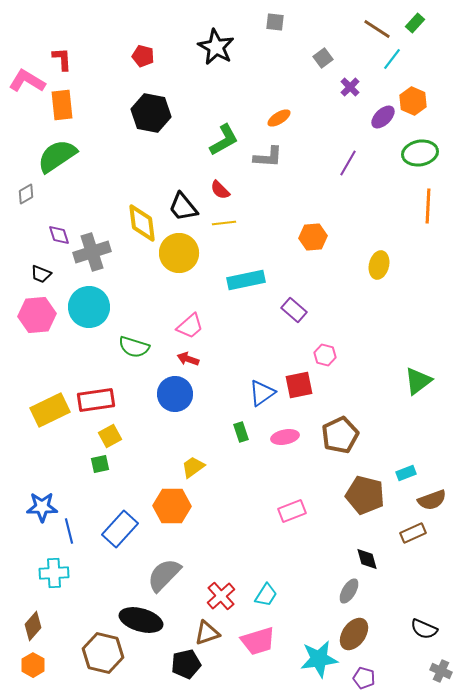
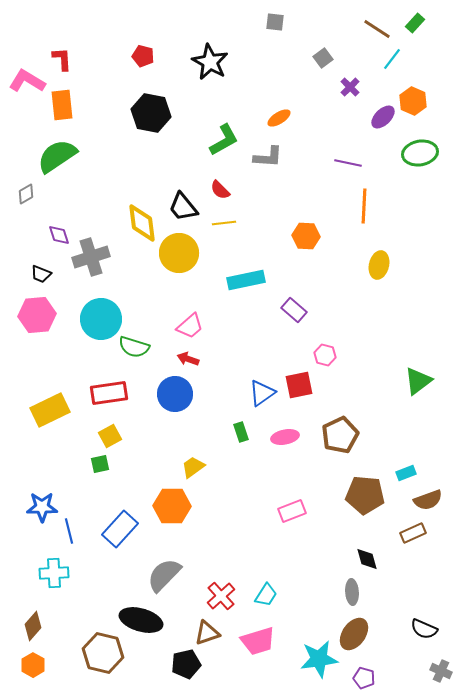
black star at (216, 47): moved 6 px left, 15 px down
purple line at (348, 163): rotated 72 degrees clockwise
orange line at (428, 206): moved 64 px left
orange hexagon at (313, 237): moved 7 px left, 1 px up; rotated 8 degrees clockwise
gray cross at (92, 252): moved 1 px left, 5 px down
cyan circle at (89, 307): moved 12 px right, 12 px down
red rectangle at (96, 400): moved 13 px right, 7 px up
brown pentagon at (365, 495): rotated 9 degrees counterclockwise
brown semicircle at (432, 500): moved 4 px left
gray ellipse at (349, 591): moved 3 px right, 1 px down; rotated 35 degrees counterclockwise
